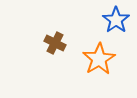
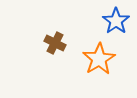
blue star: moved 1 px down
